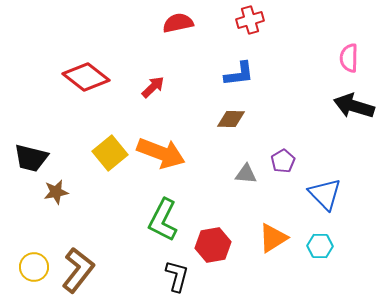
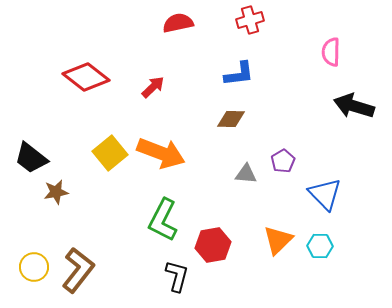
pink semicircle: moved 18 px left, 6 px up
black trapezoid: rotated 24 degrees clockwise
orange triangle: moved 5 px right, 2 px down; rotated 12 degrees counterclockwise
